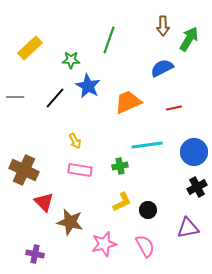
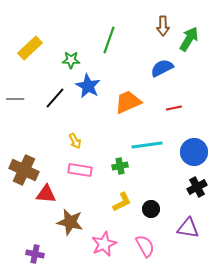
gray line: moved 2 px down
red triangle: moved 2 px right, 8 px up; rotated 40 degrees counterclockwise
black circle: moved 3 px right, 1 px up
purple triangle: rotated 20 degrees clockwise
pink star: rotated 10 degrees counterclockwise
